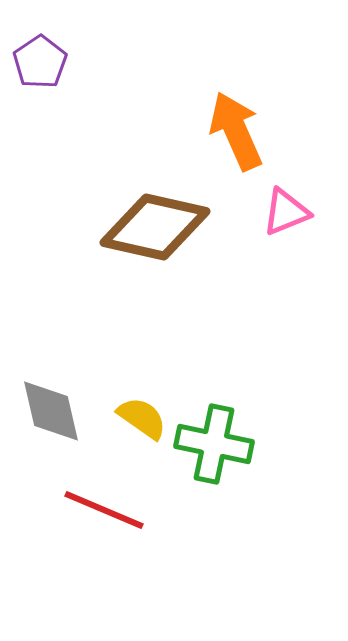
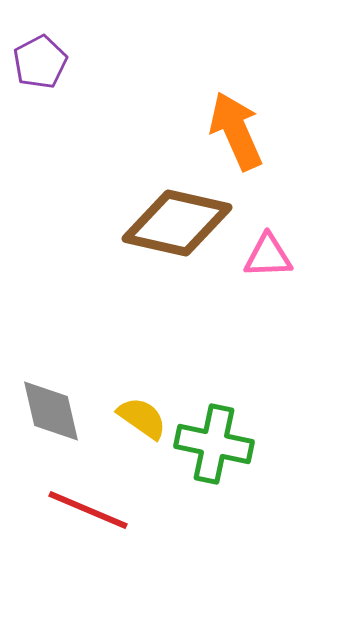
purple pentagon: rotated 6 degrees clockwise
pink triangle: moved 18 px left, 44 px down; rotated 20 degrees clockwise
brown diamond: moved 22 px right, 4 px up
red line: moved 16 px left
